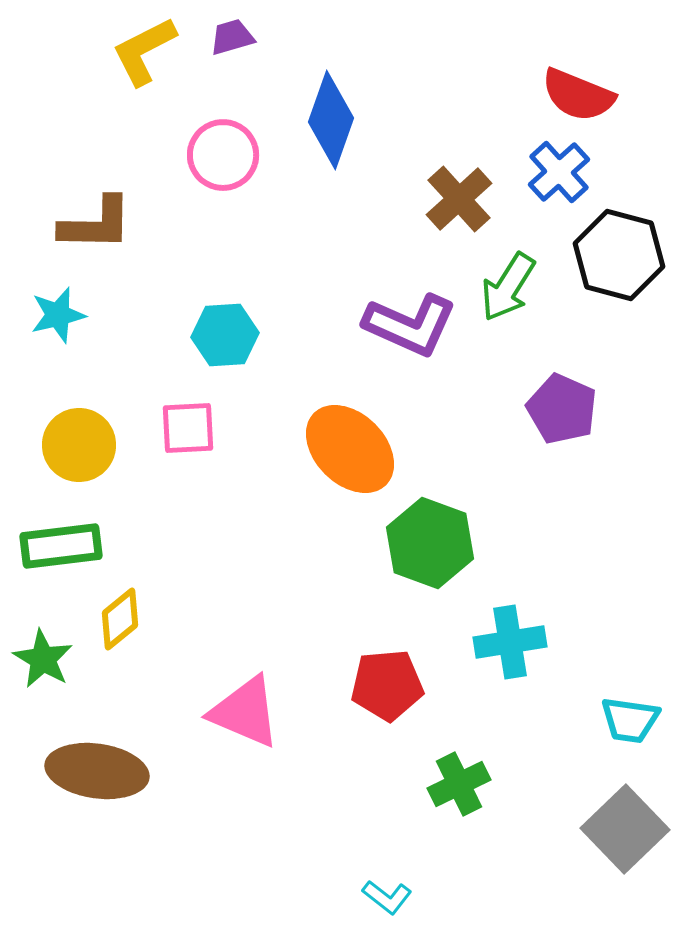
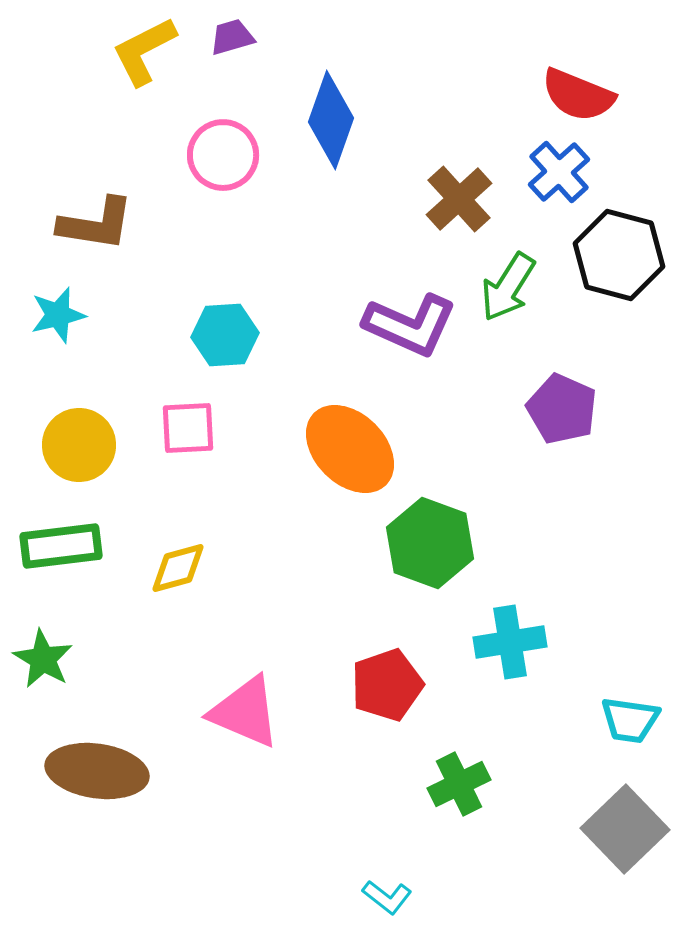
brown L-shape: rotated 8 degrees clockwise
yellow diamond: moved 58 px right, 51 px up; rotated 24 degrees clockwise
red pentagon: rotated 14 degrees counterclockwise
